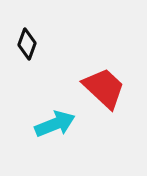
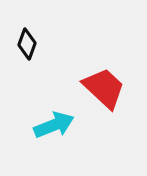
cyan arrow: moved 1 px left, 1 px down
